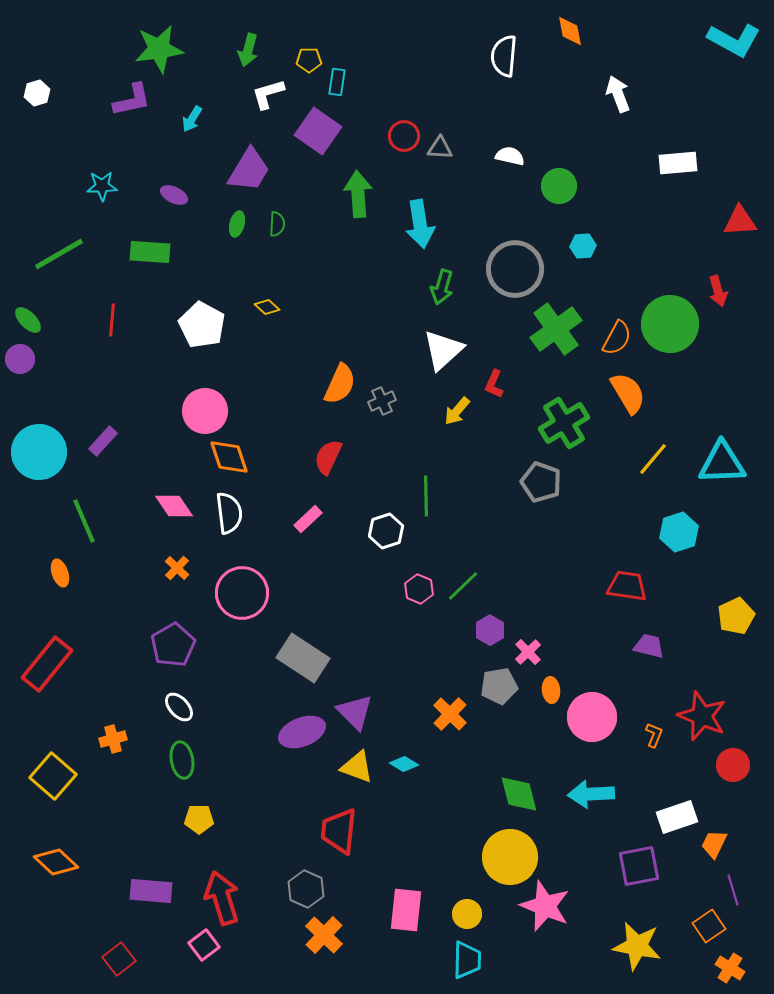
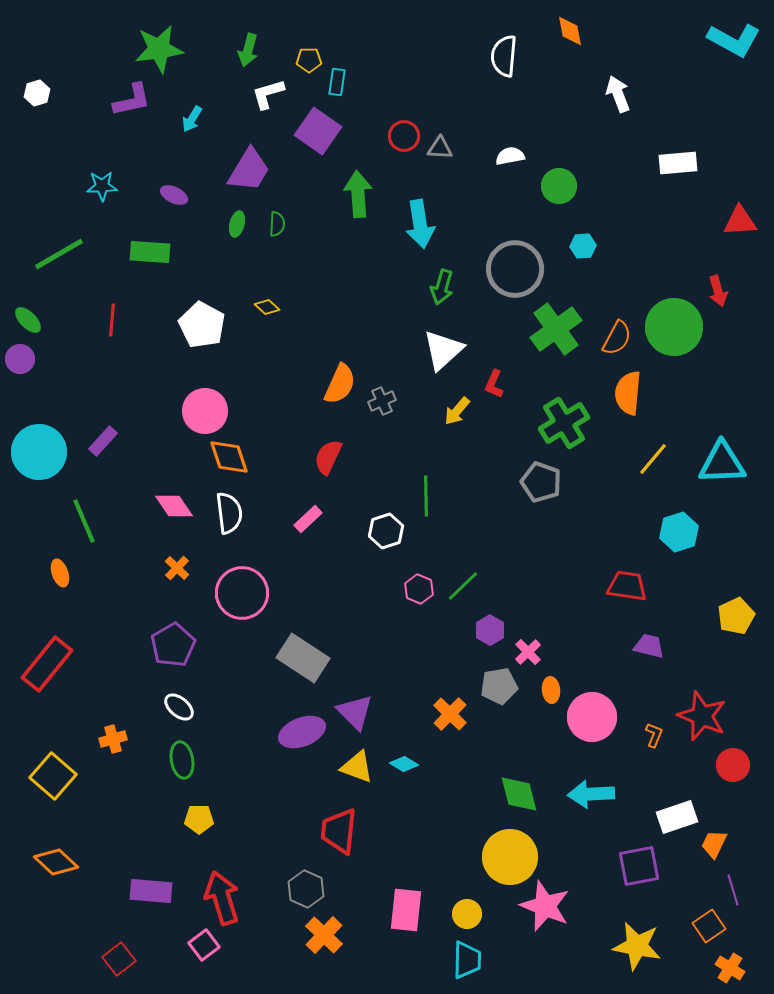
white semicircle at (510, 156): rotated 24 degrees counterclockwise
green circle at (670, 324): moved 4 px right, 3 px down
orange semicircle at (628, 393): rotated 144 degrees counterclockwise
white ellipse at (179, 707): rotated 8 degrees counterclockwise
